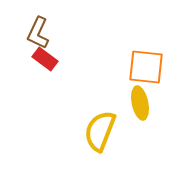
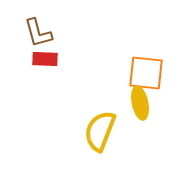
brown L-shape: rotated 40 degrees counterclockwise
red rectangle: rotated 35 degrees counterclockwise
orange square: moved 6 px down
